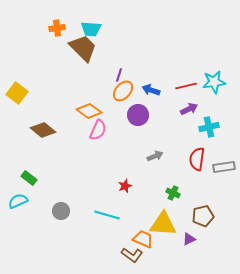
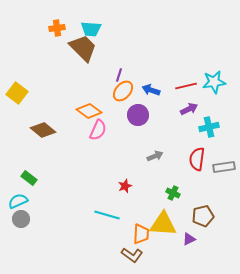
gray circle: moved 40 px left, 8 px down
orange trapezoid: moved 2 px left, 5 px up; rotated 70 degrees clockwise
